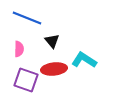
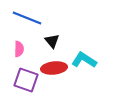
red ellipse: moved 1 px up
